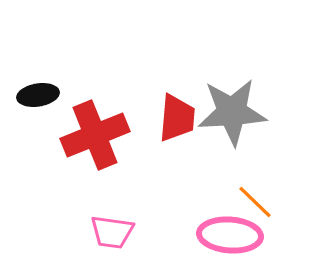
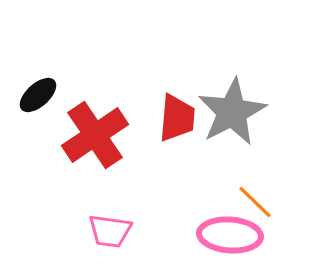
black ellipse: rotated 33 degrees counterclockwise
gray star: rotated 24 degrees counterclockwise
red cross: rotated 12 degrees counterclockwise
pink trapezoid: moved 2 px left, 1 px up
